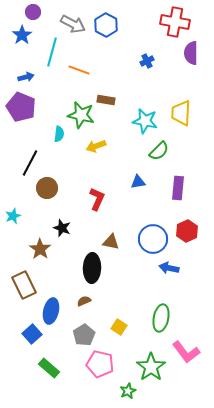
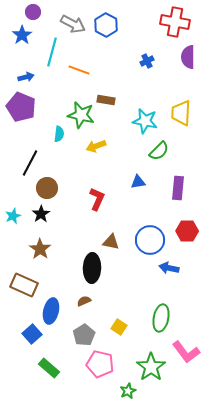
purple semicircle at (191, 53): moved 3 px left, 4 px down
black star at (62, 228): moved 21 px left, 14 px up; rotated 18 degrees clockwise
red hexagon at (187, 231): rotated 25 degrees clockwise
blue circle at (153, 239): moved 3 px left, 1 px down
brown rectangle at (24, 285): rotated 40 degrees counterclockwise
